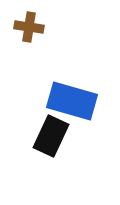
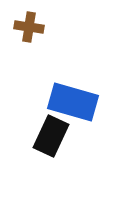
blue rectangle: moved 1 px right, 1 px down
